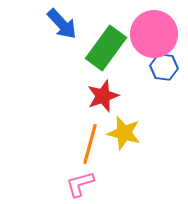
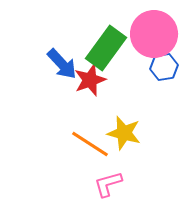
blue arrow: moved 40 px down
blue hexagon: rotated 16 degrees counterclockwise
red star: moved 13 px left, 16 px up
orange line: rotated 72 degrees counterclockwise
pink L-shape: moved 28 px right
